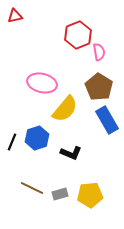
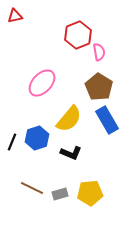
pink ellipse: rotated 60 degrees counterclockwise
yellow semicircle: moved 4 px right, 10 px down
yellow pentagon: moved 2 px up
